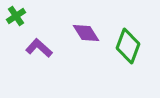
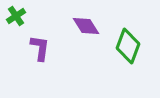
purple diamond: moved 7 px up
purple L-shape: moved 1 px right; rotated 56 degrees clockwise
